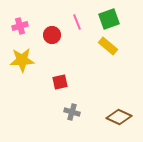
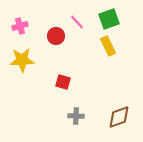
pink line: rotated 21 degrees counterclockwise
red circle: moved 4 px right, 1 px down
yellow rectangle: rotated 24 degrees clockwise
red square: moved 3 px right; rotated 28 degrees clockwise
gray cross: moved 4 px right, 4 px down; rotated 14 degrees counterclockwise
brown diamond: rotated 45 degrees counterclockwise
